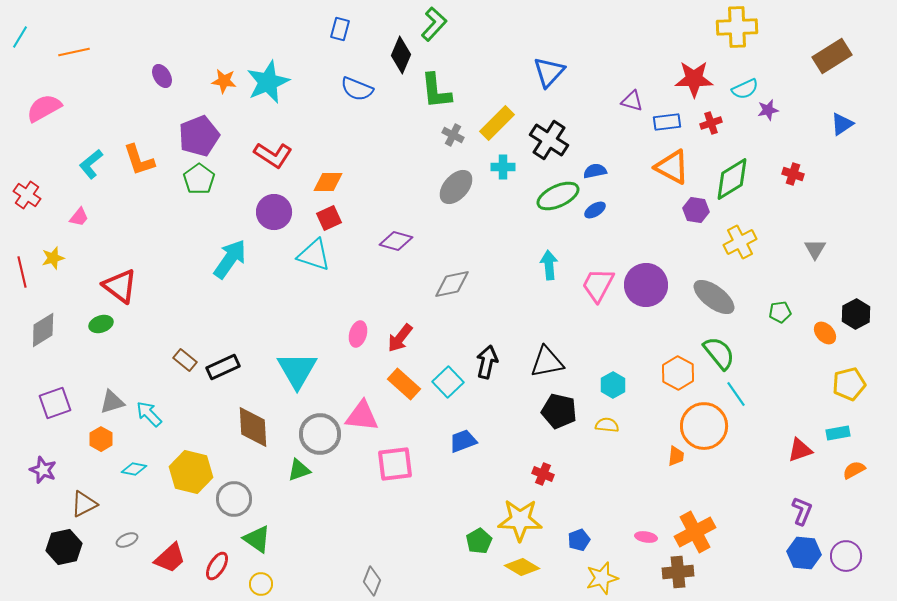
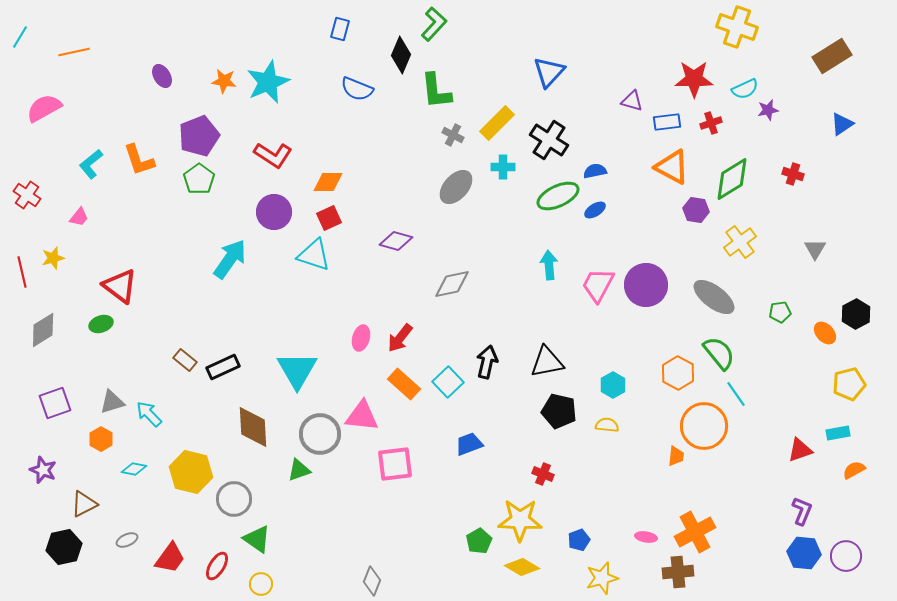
yellow cross at (737, 27): rotated 21 degrees clockwise
yellow cross at (740, 242): rotated 8 degrees counterclockwise
pink ellipse at (358, 334): moved 3 px right, 4 px down
blue trapezoid at (463, 441): moved 6 px right, 3 px down
red trapezoid at (170, 558): rotated 12 degrees counterclockwise
